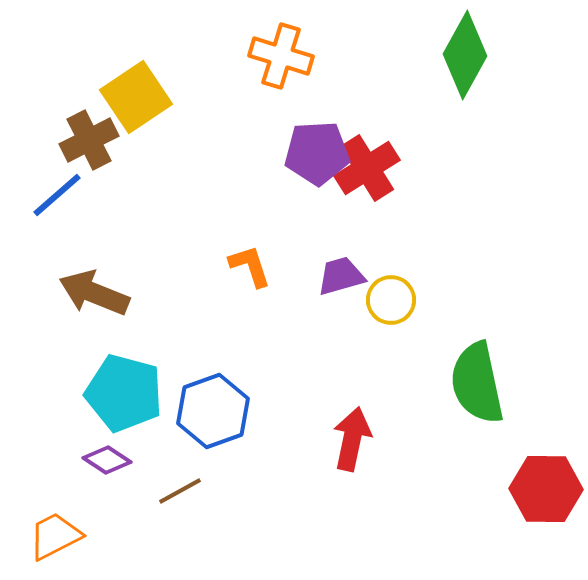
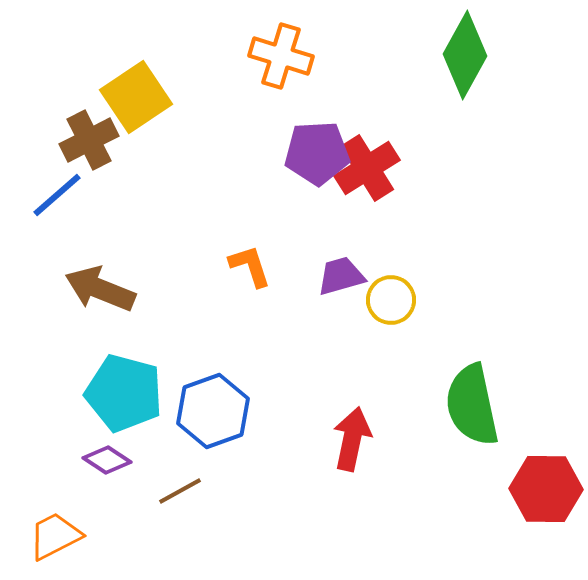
brown arrow: moved 6 px right, 4 px up
green semicircle: moved 5 px left, 22 px down
